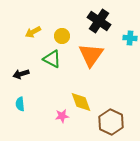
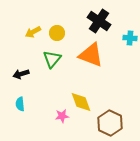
yellow circle: moved 5 px left, 3 px up
orange triangle: rotated 44 degrees counterclockwise
green triangle: rotated 42 degrees clockwise
brown hexagon: moved 1 px left, 1 px down
